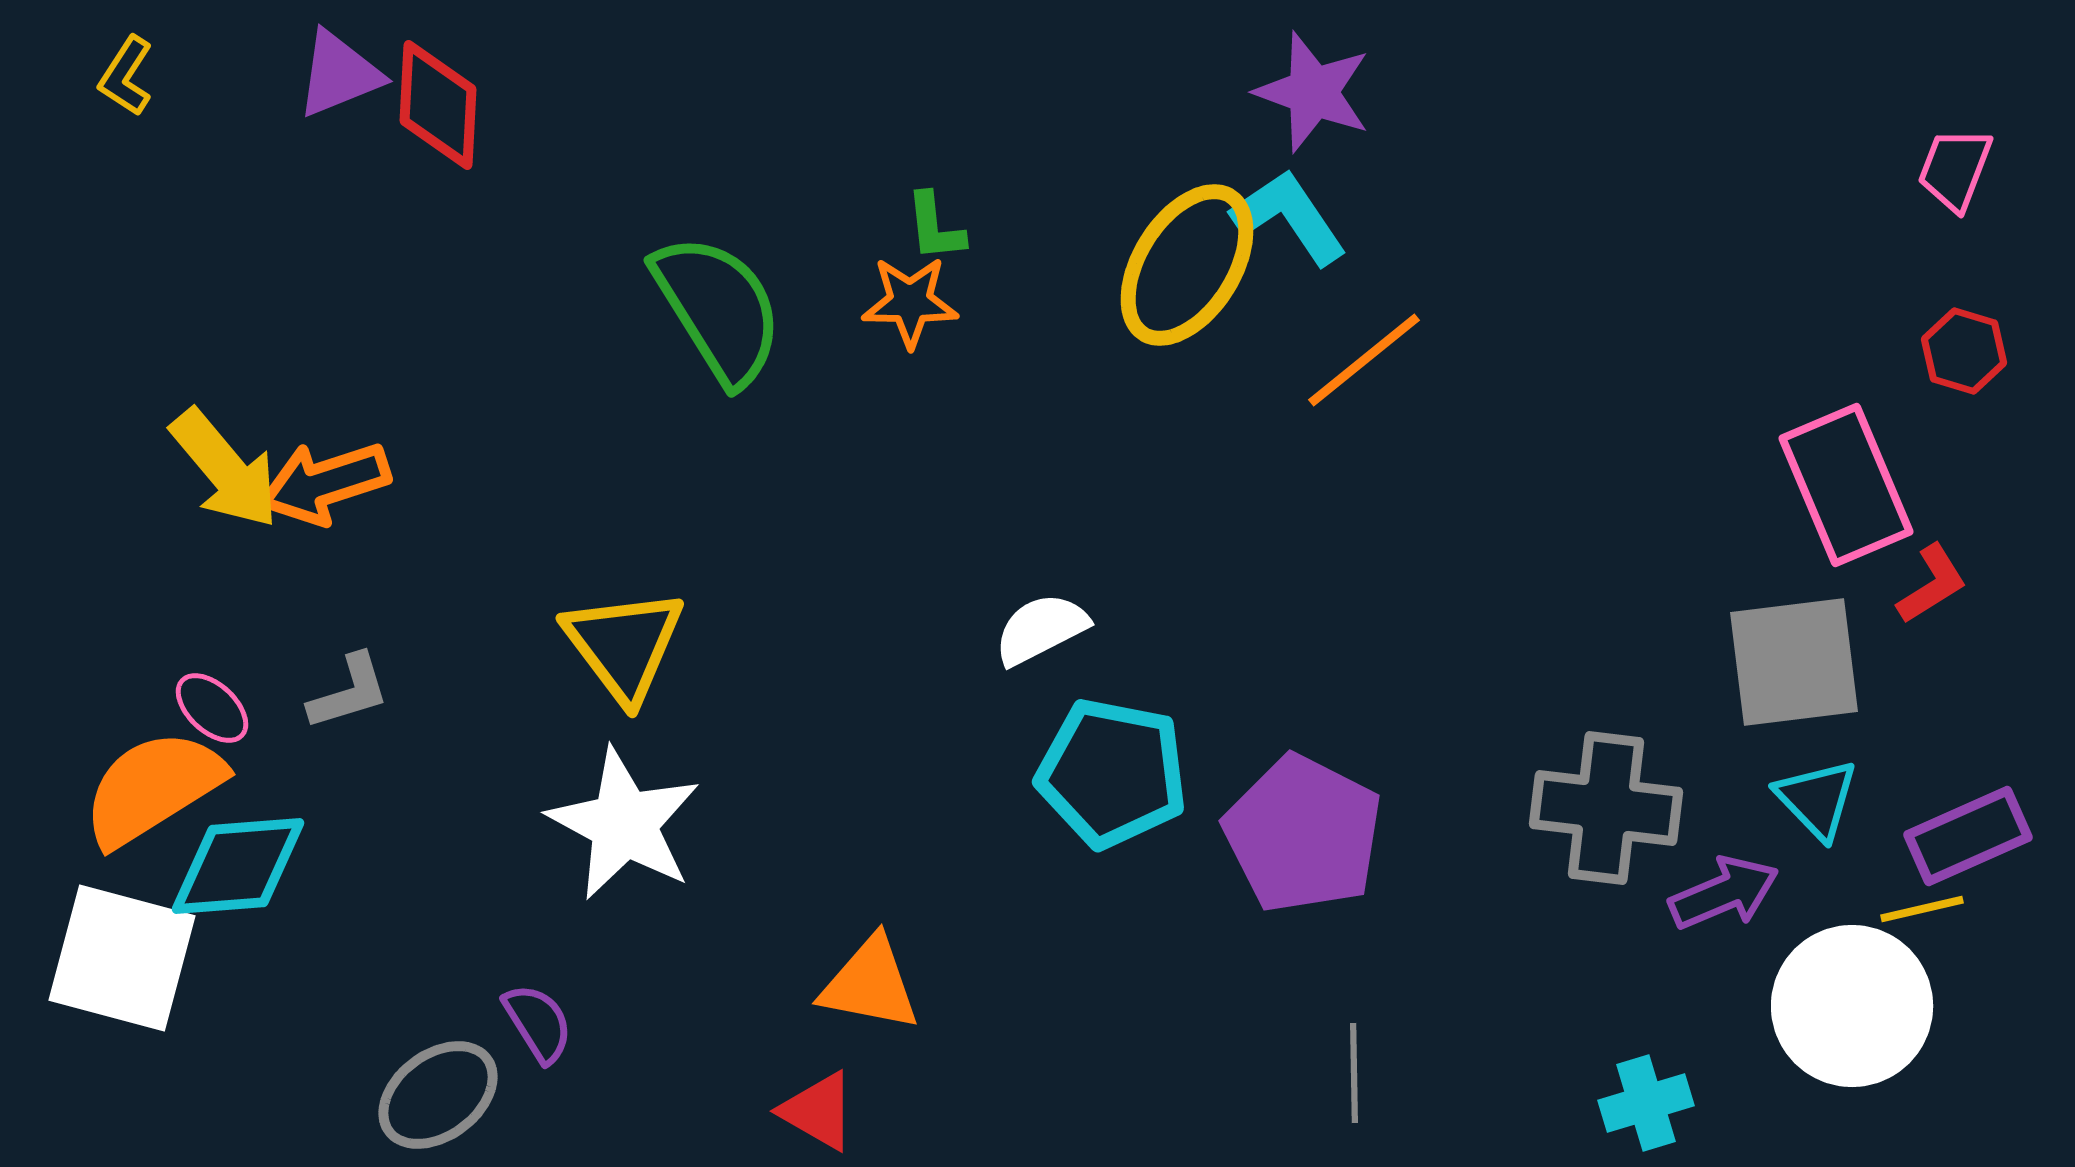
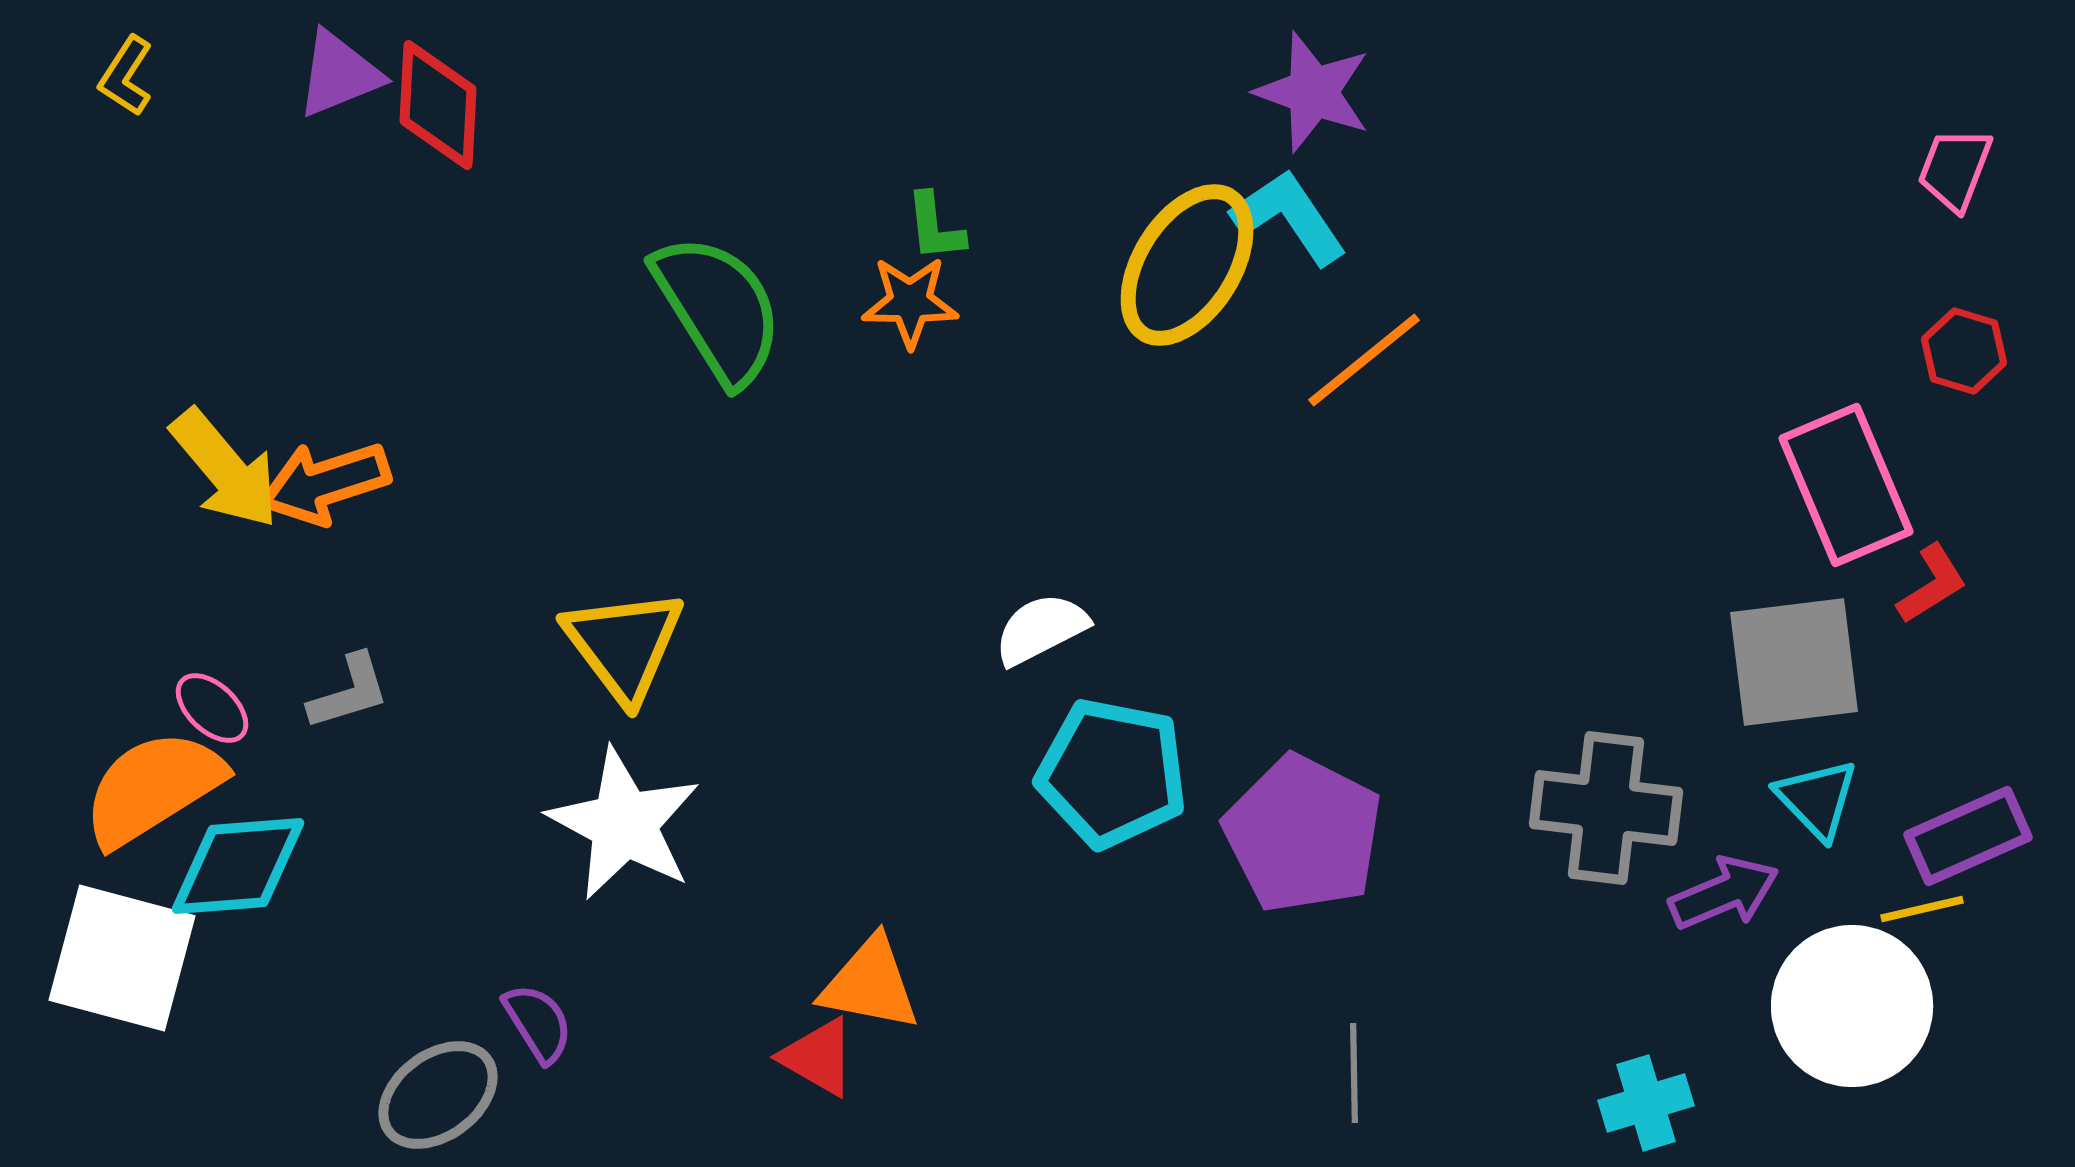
red triangle: moved 54 px up
